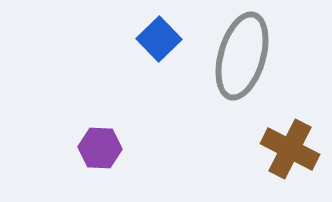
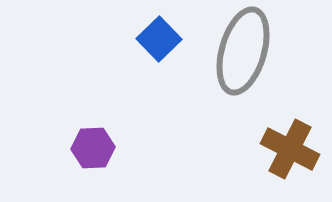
gray ellipse: moved 1 px right, 5 px up
purple hexagon: moved 7 px left; rotated 6 degrees counterclockwise
